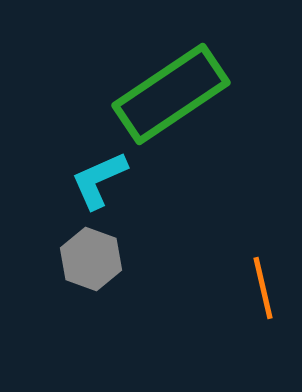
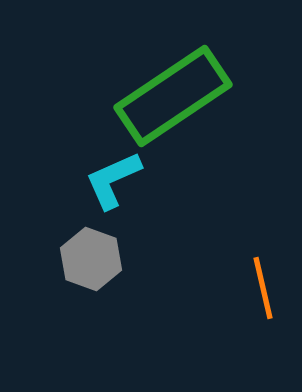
green rectangle: moved 2 px right, 2 px down
cyan L-shape: moved 14 px right
